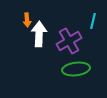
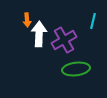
purple cross: moved 5 px left, 1 px up
